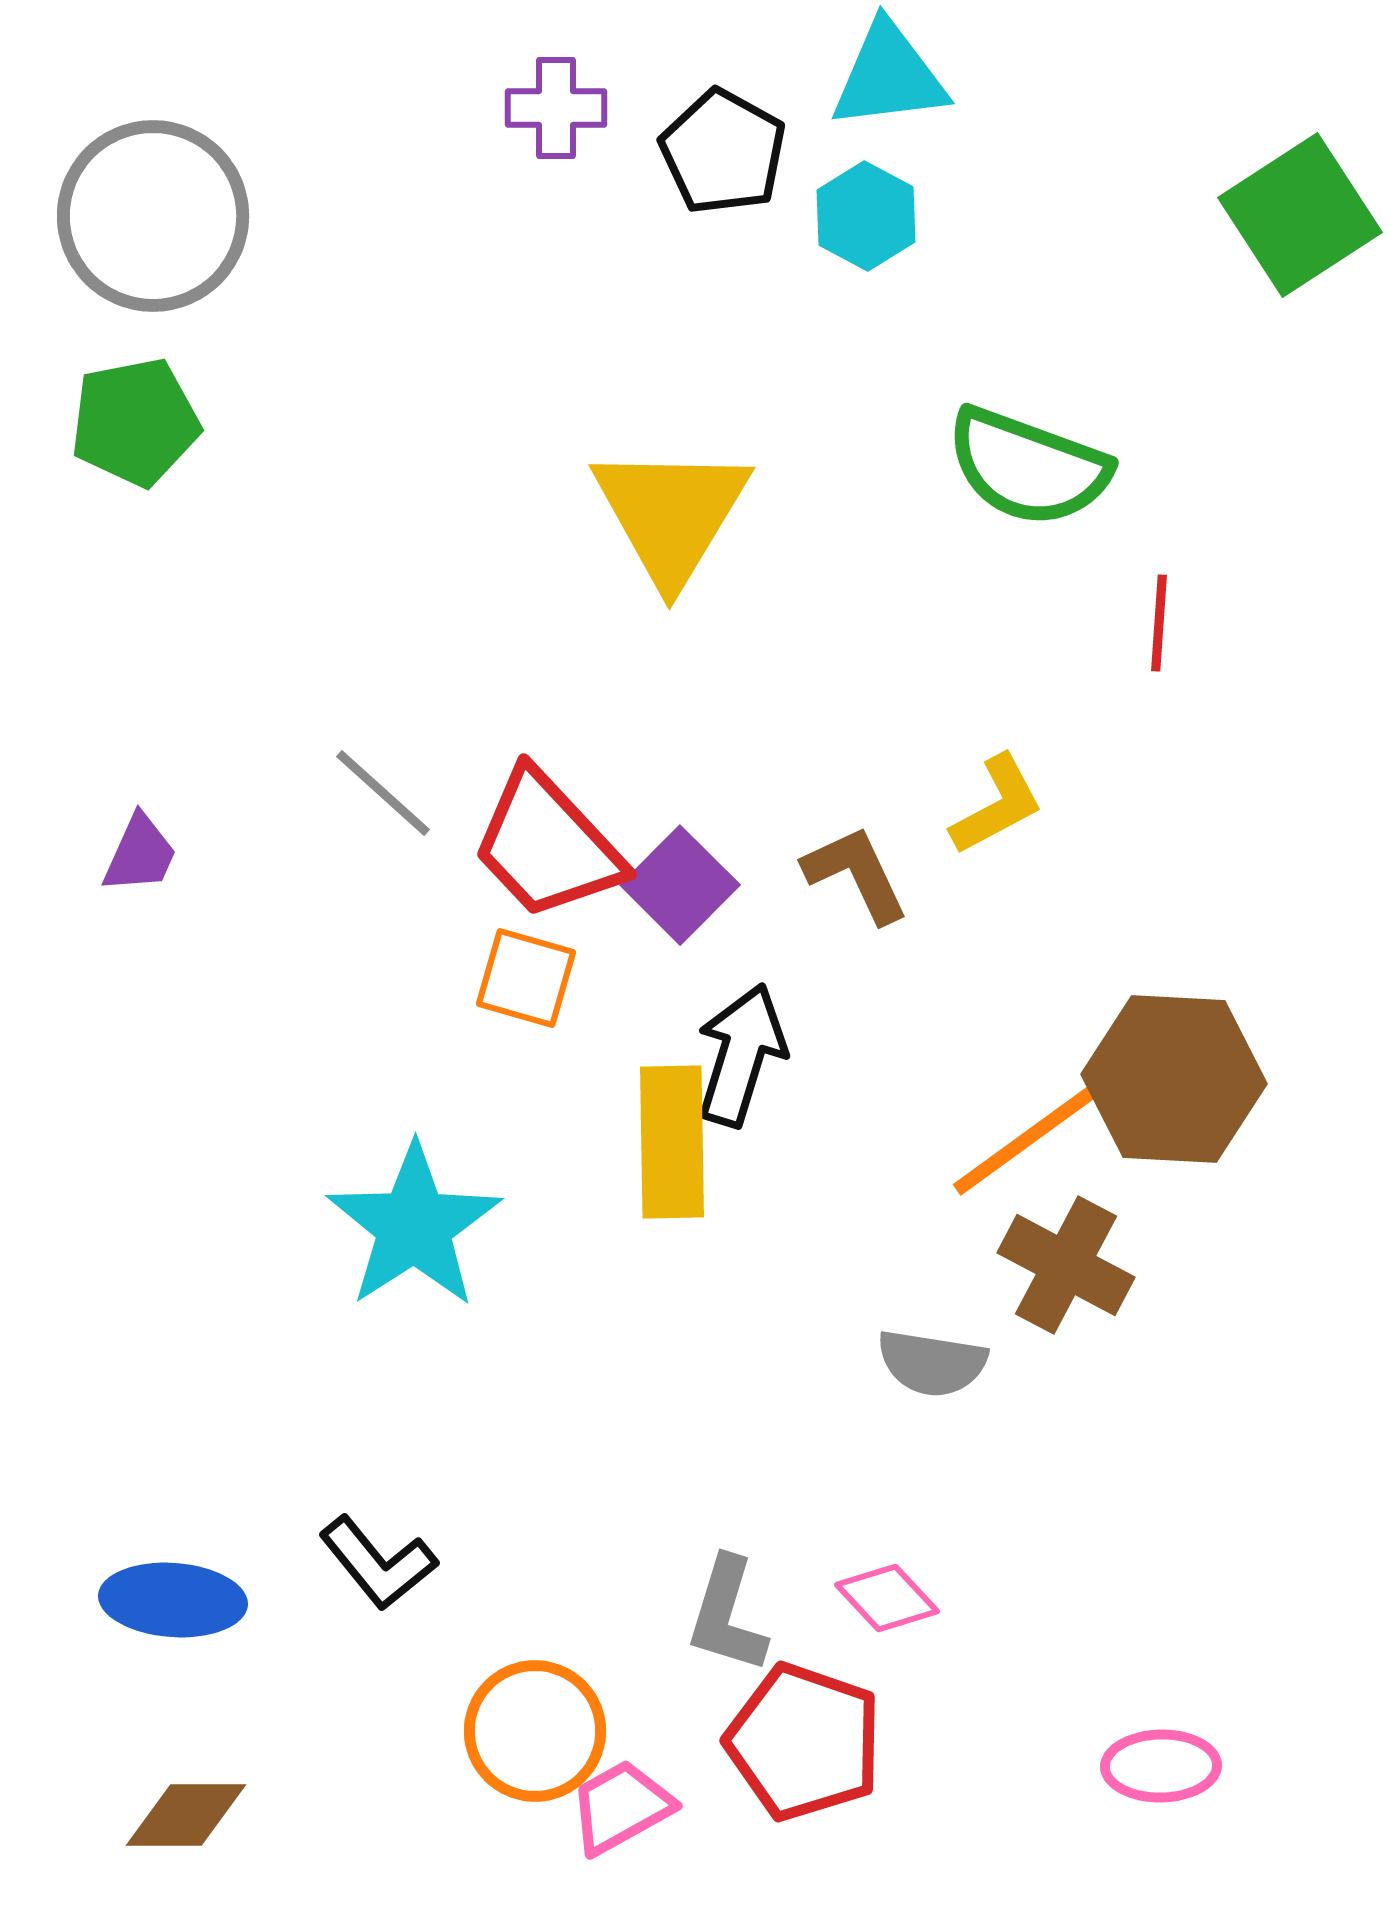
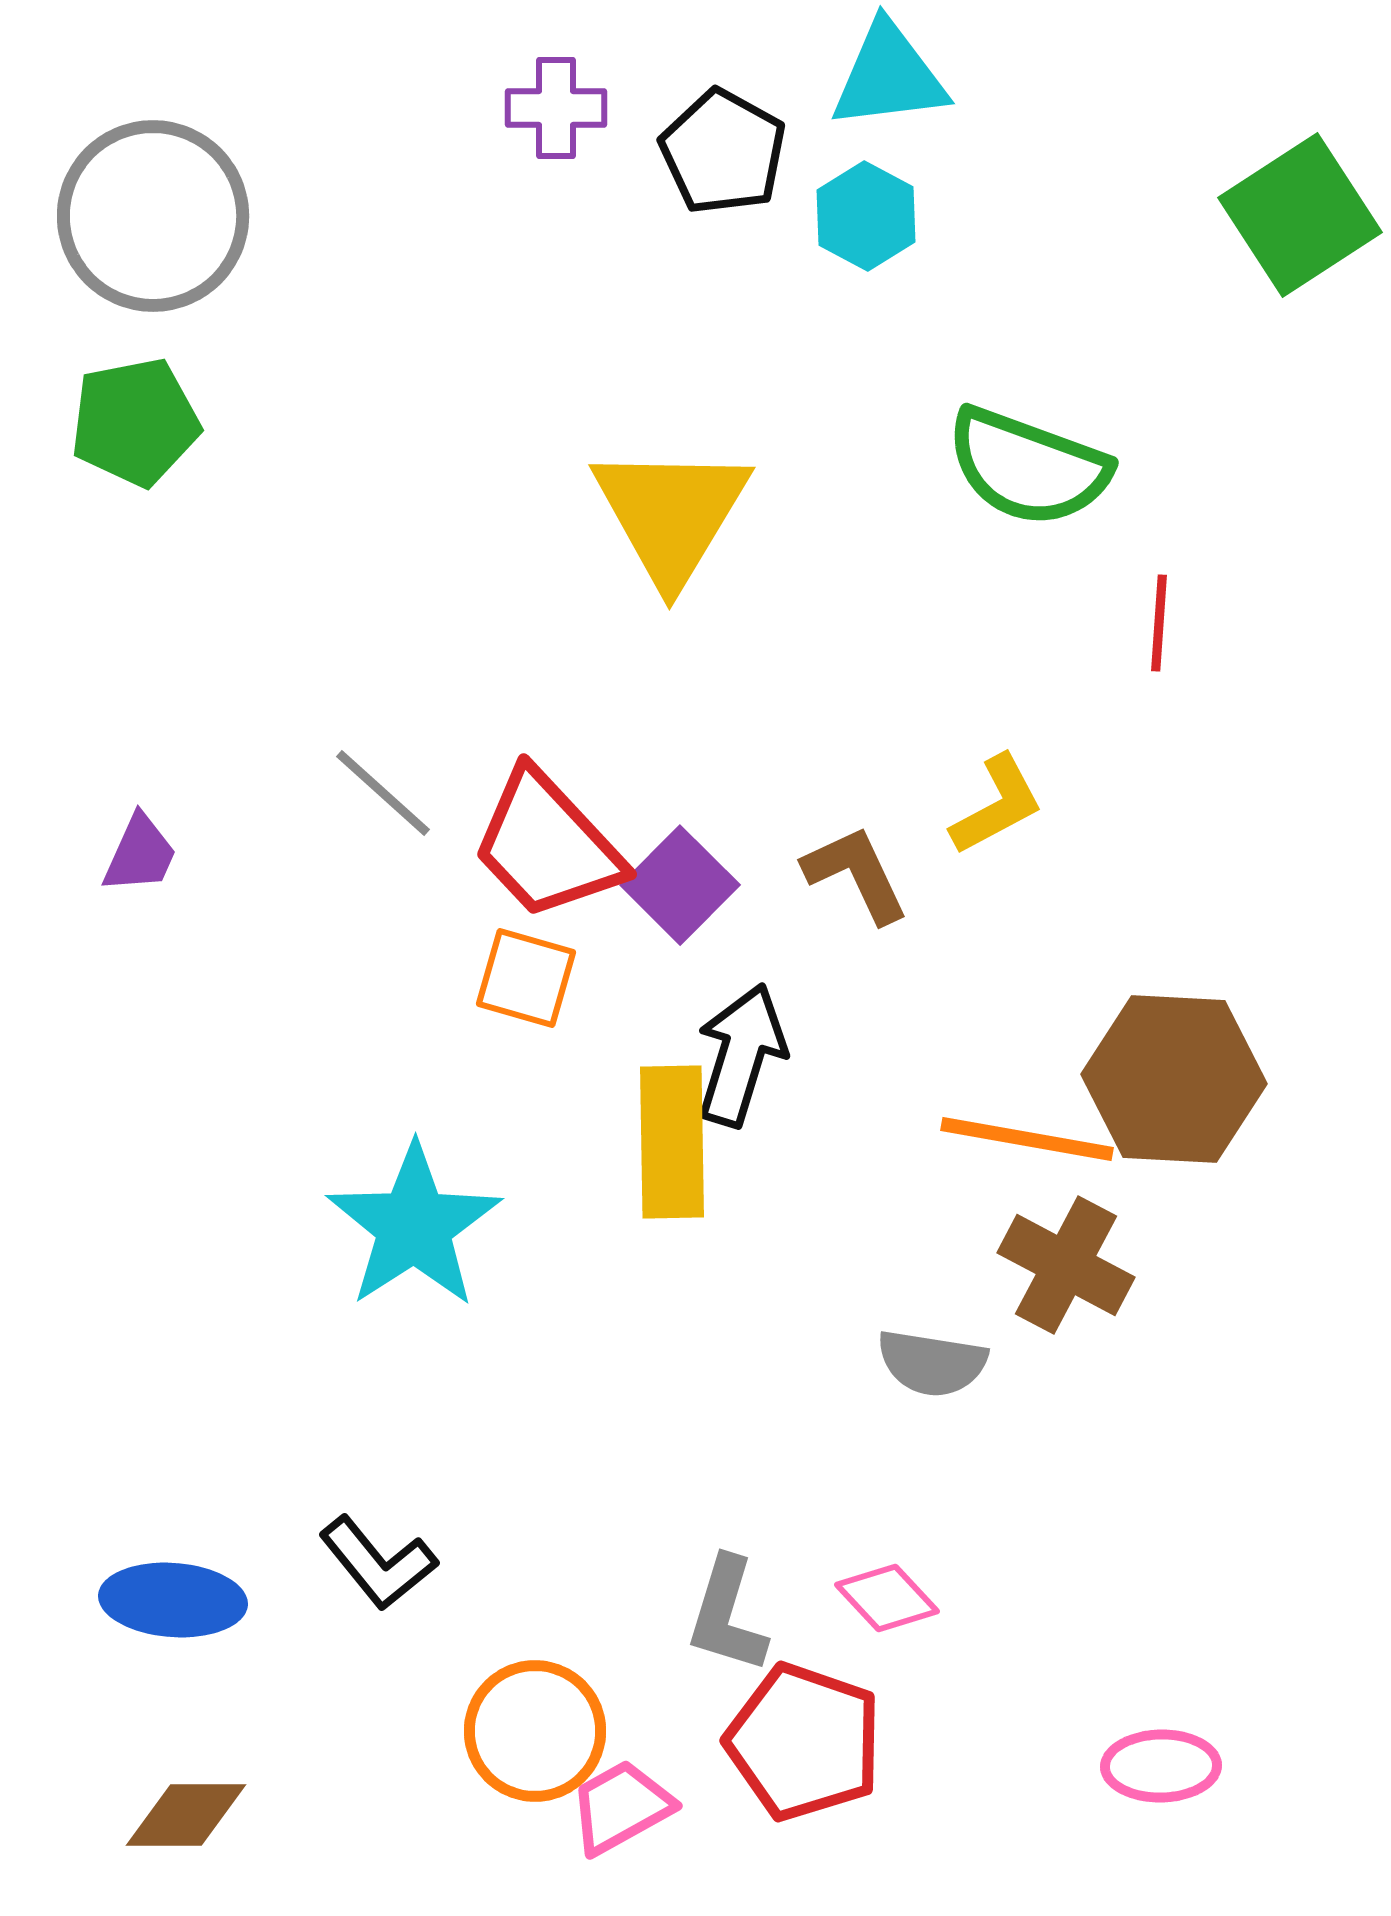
orange line: rotated 46 degrees clockwise
